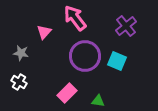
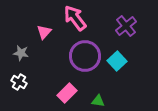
cyan square: rotated 24 degrees clockwise
